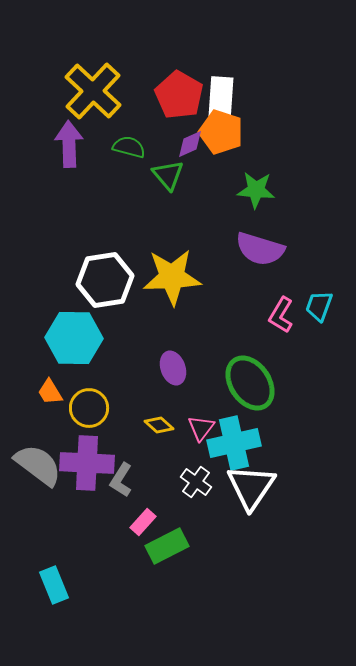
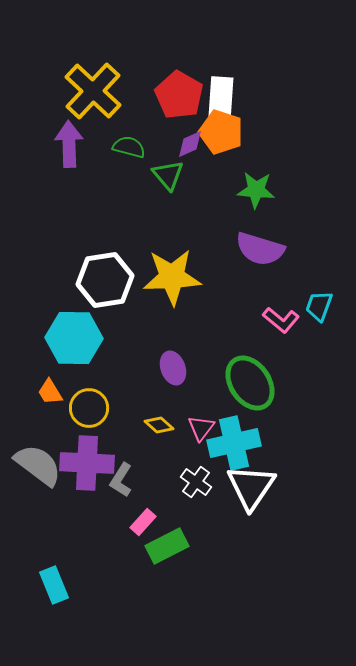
pink L-shape: moved 5 px down; rotated 81 degrees counterclockwise
